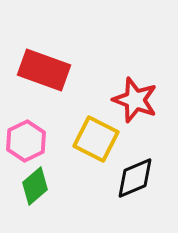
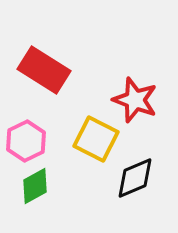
red rectangle: rotated 12 degrees clockwise
green diamond: rotated 12 degrees clockwise
